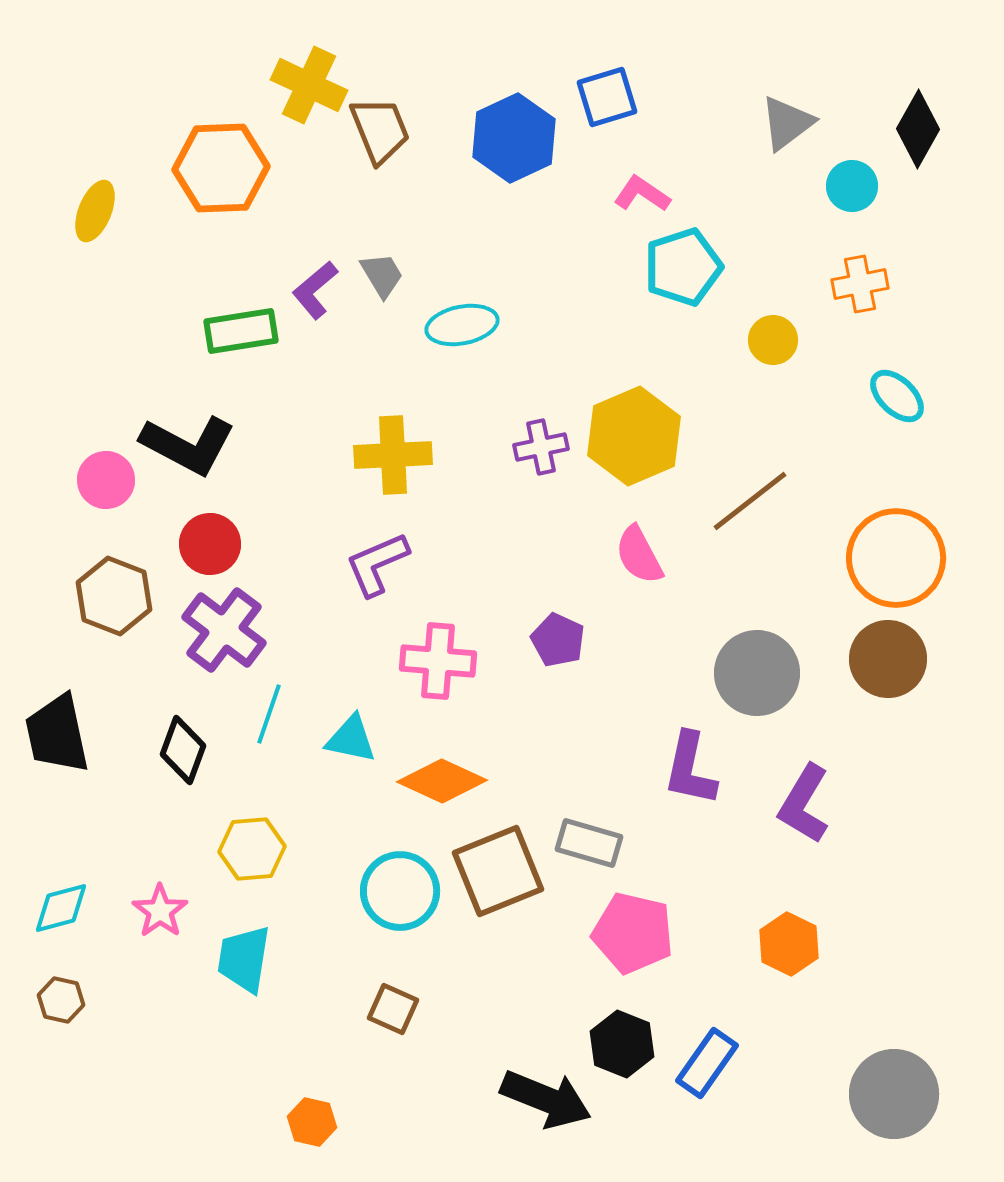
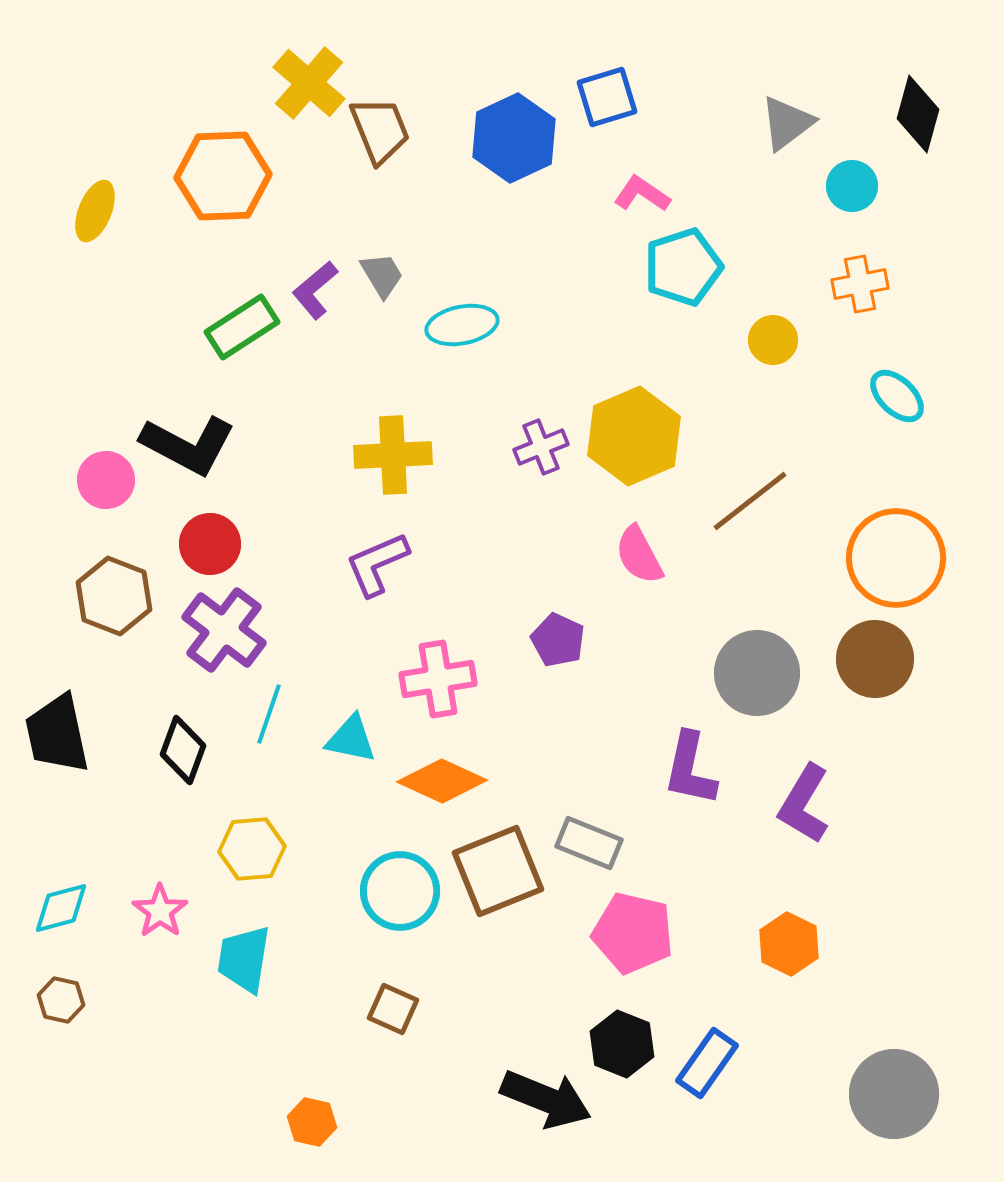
yellow cross at (309, 85): moved 2 px up; rotated 16 degrees clockwise
black diamond at (918, 129): moved 15 px up; rotated 14 degrees counterclockwise
orange hexagon at (221, 168): moved 2 px right, 8 px down
green rectangle at (241, 331): moved 1 px right, 4 px up; rotated 24 degrees counterclockwise
purple cross at (541, 447): rotated 10 degrees counterclockwise
brown circle at (888, 659): moved 13 px left
pink cross at (438, 661): moved 18 px down; rotated 14 degrees counterclockwise
gray rectangle at (589, 843): rotated 6 degrees clockwise
